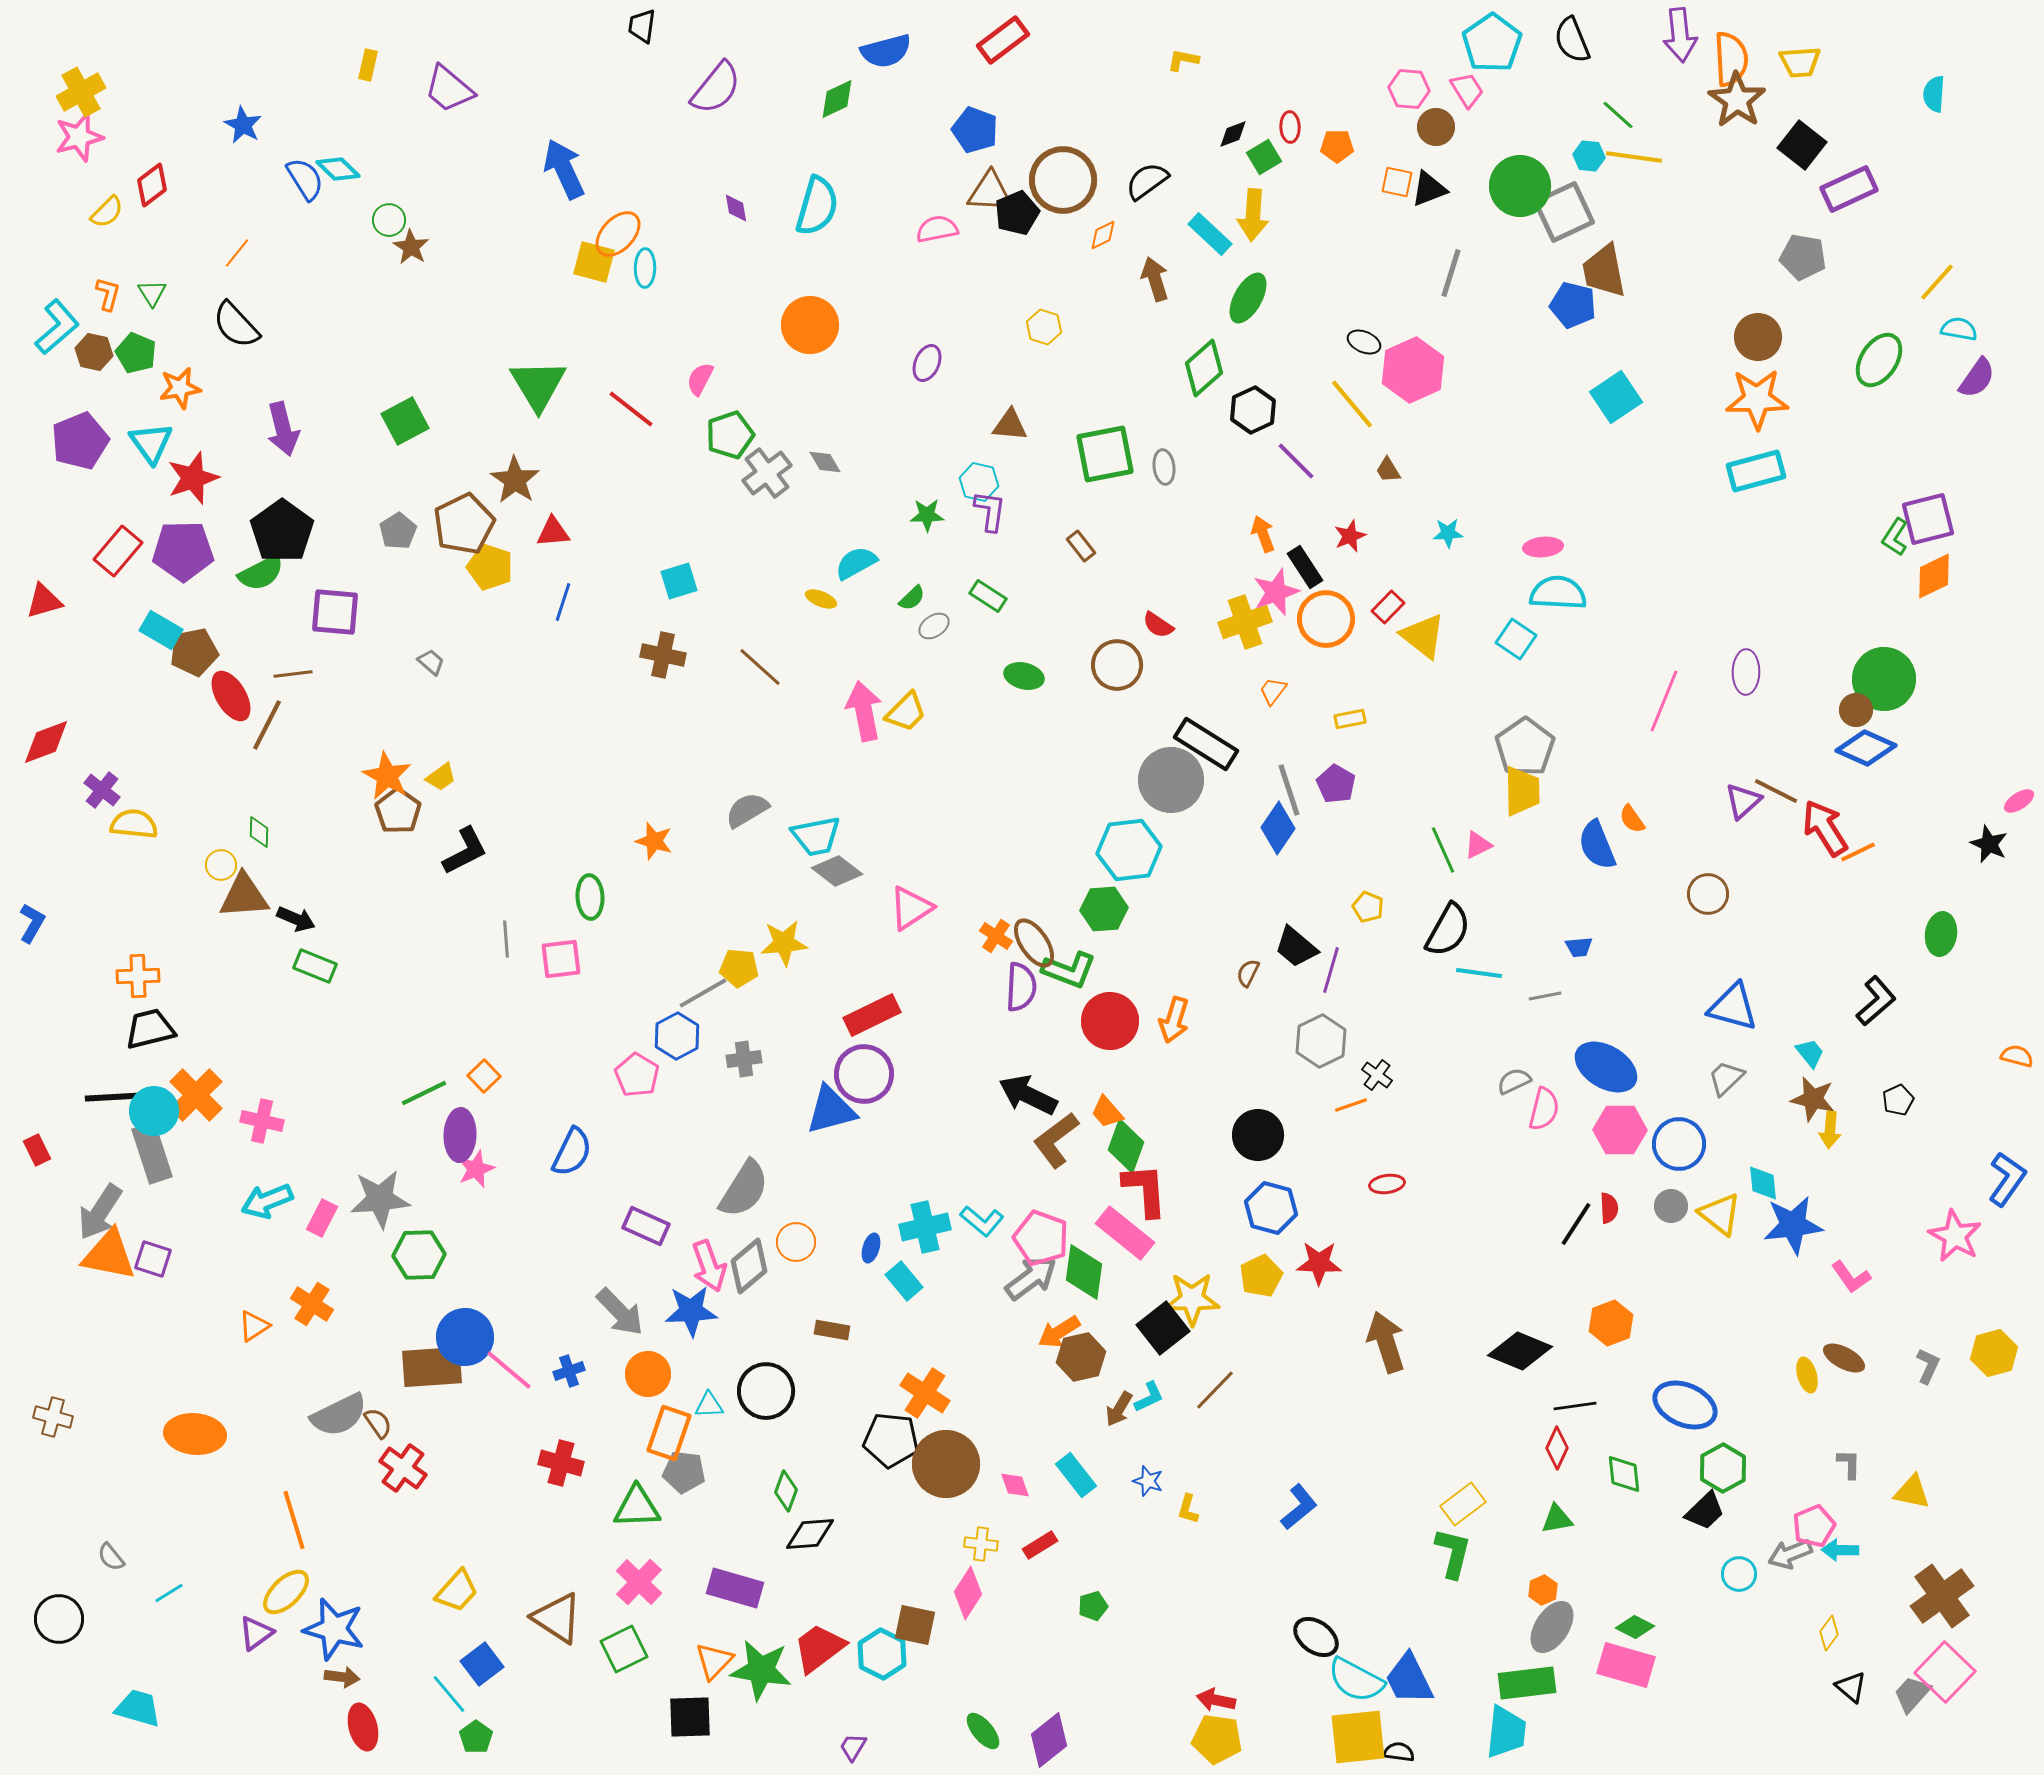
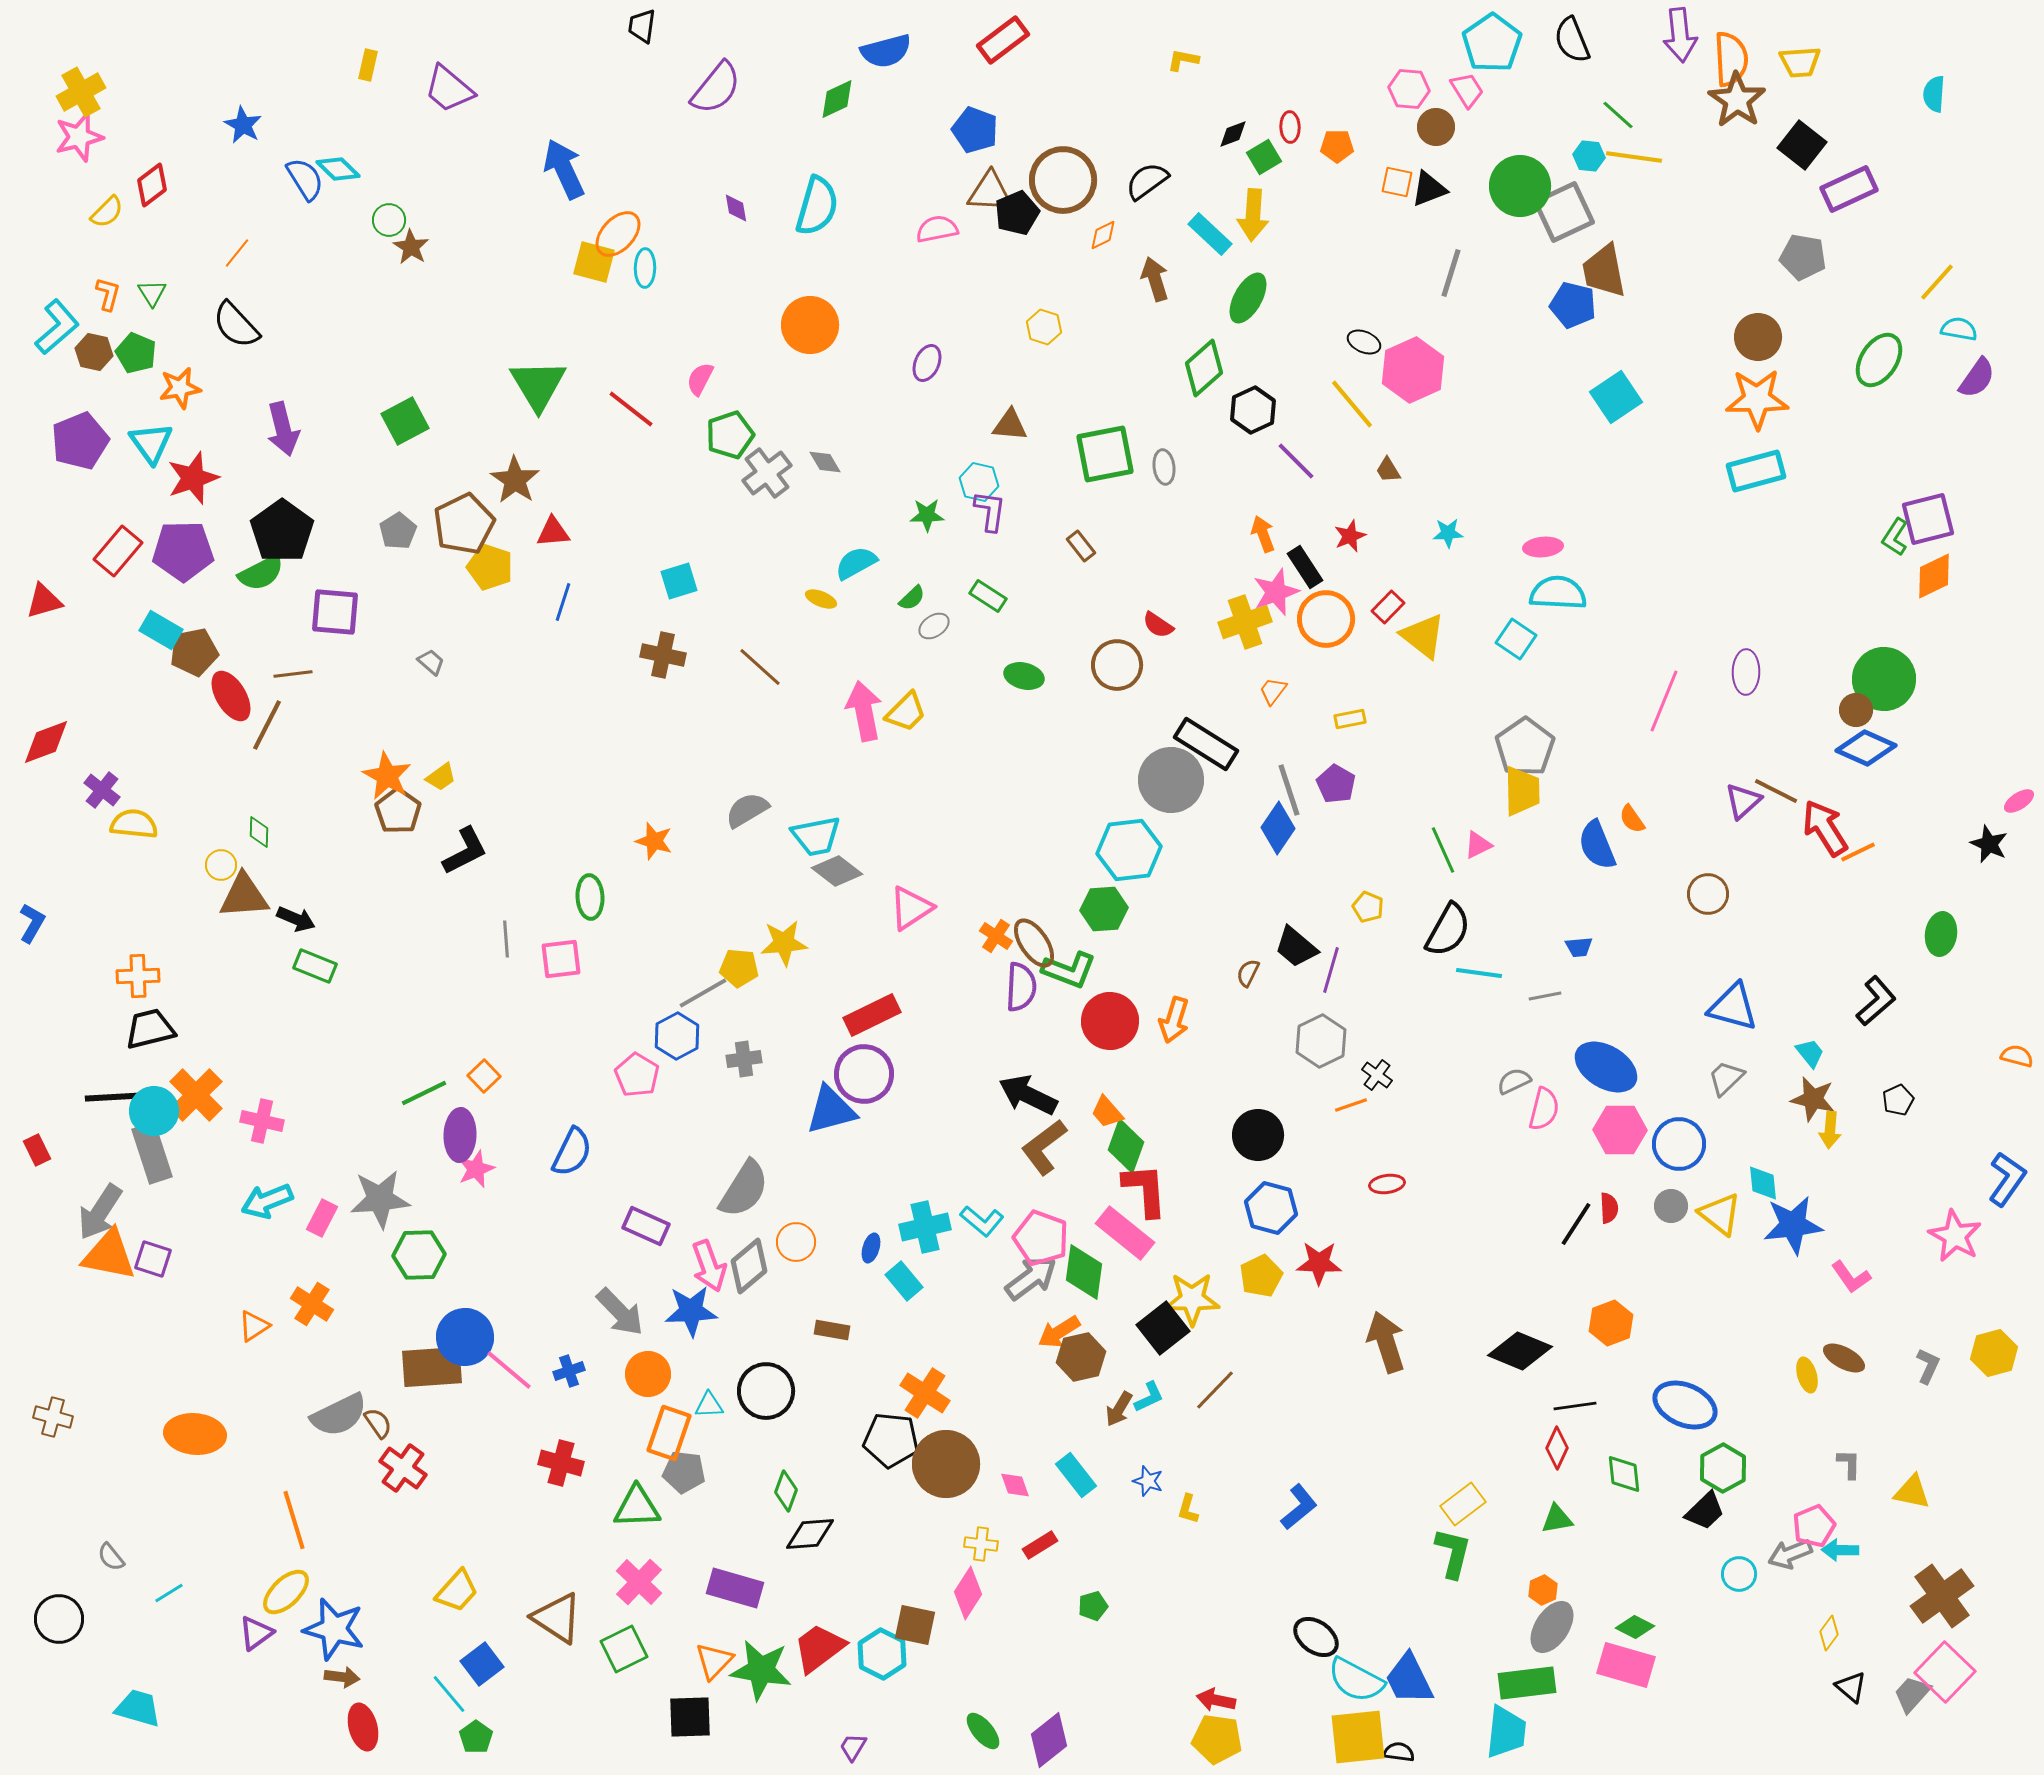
brown L-shape at (1056, 1140): moved 12 px left, 7 px down
